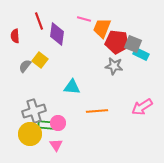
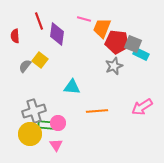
gray star: rotated 30 degrees counterclockwise
